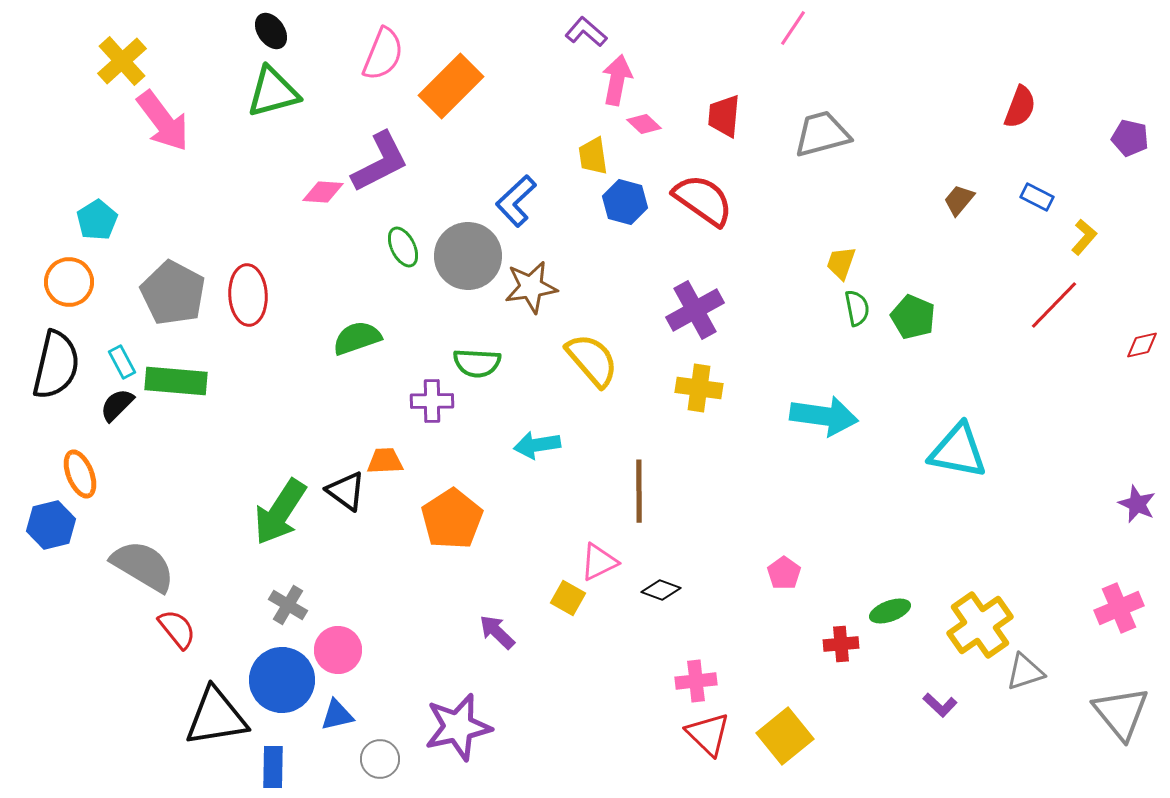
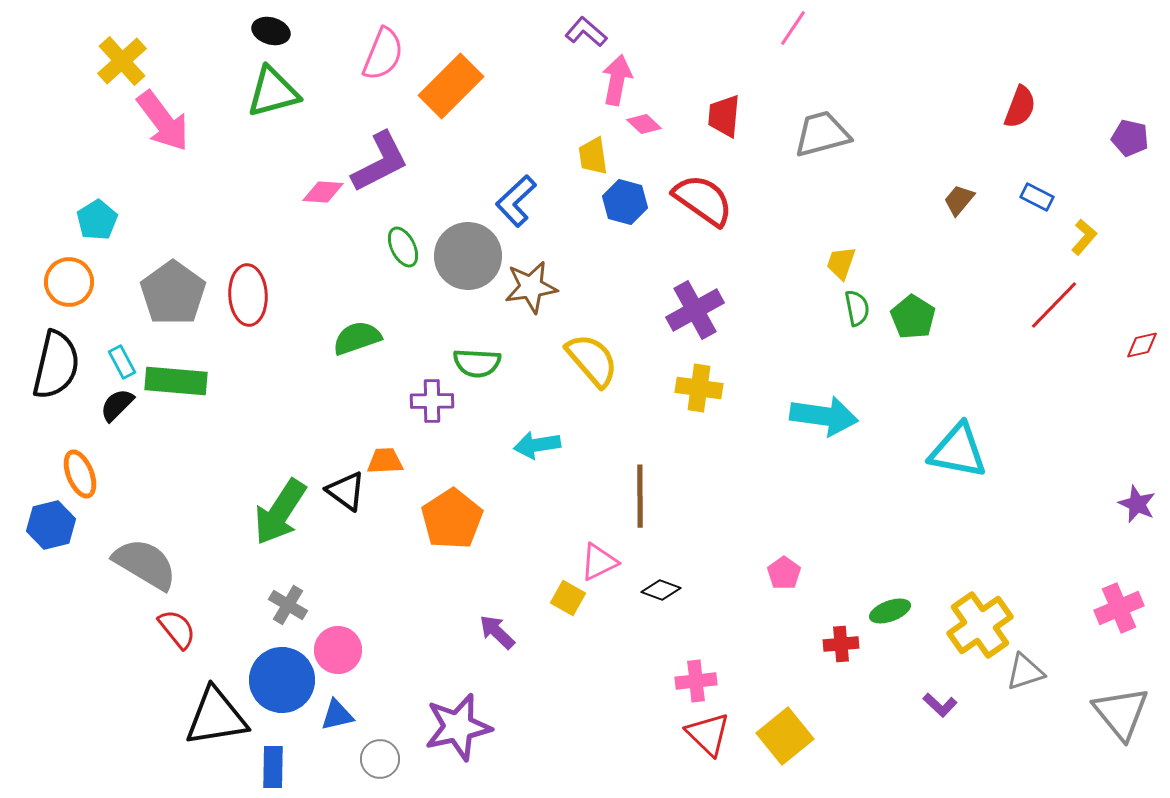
black ellipse at (271, 31): rotated 39 degrees counterclockwise
gray pentagon at (173, 293): rotated 8 degrees clockwise
green pentagon at (913, 317): rotated 9 degrees clockwise
brown line at (639, 491): moved 1 px right, 5 px down
gray semicircle at (143, 566): moved 2 px right, 2 px up
